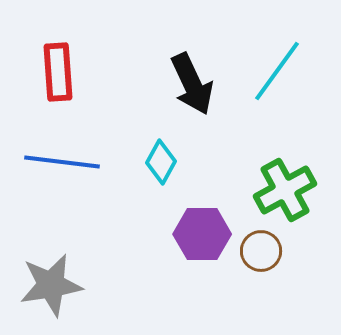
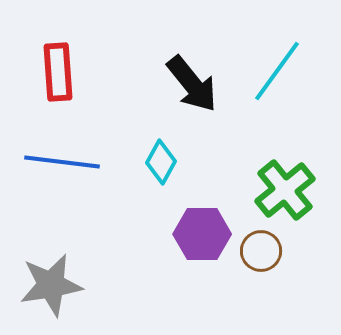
black arrow: rotated 14 degrees counterclockwise
green cross: rotated 10 degrees counterclockwise
